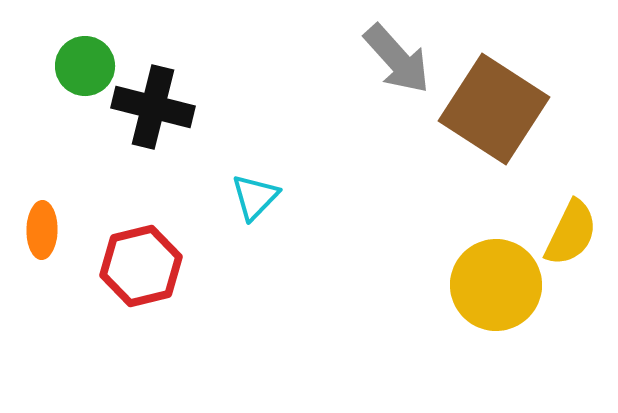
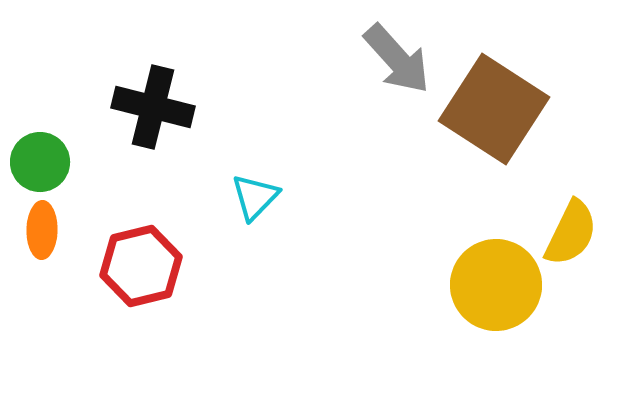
green circle: moved 45 px left, 96 px down
